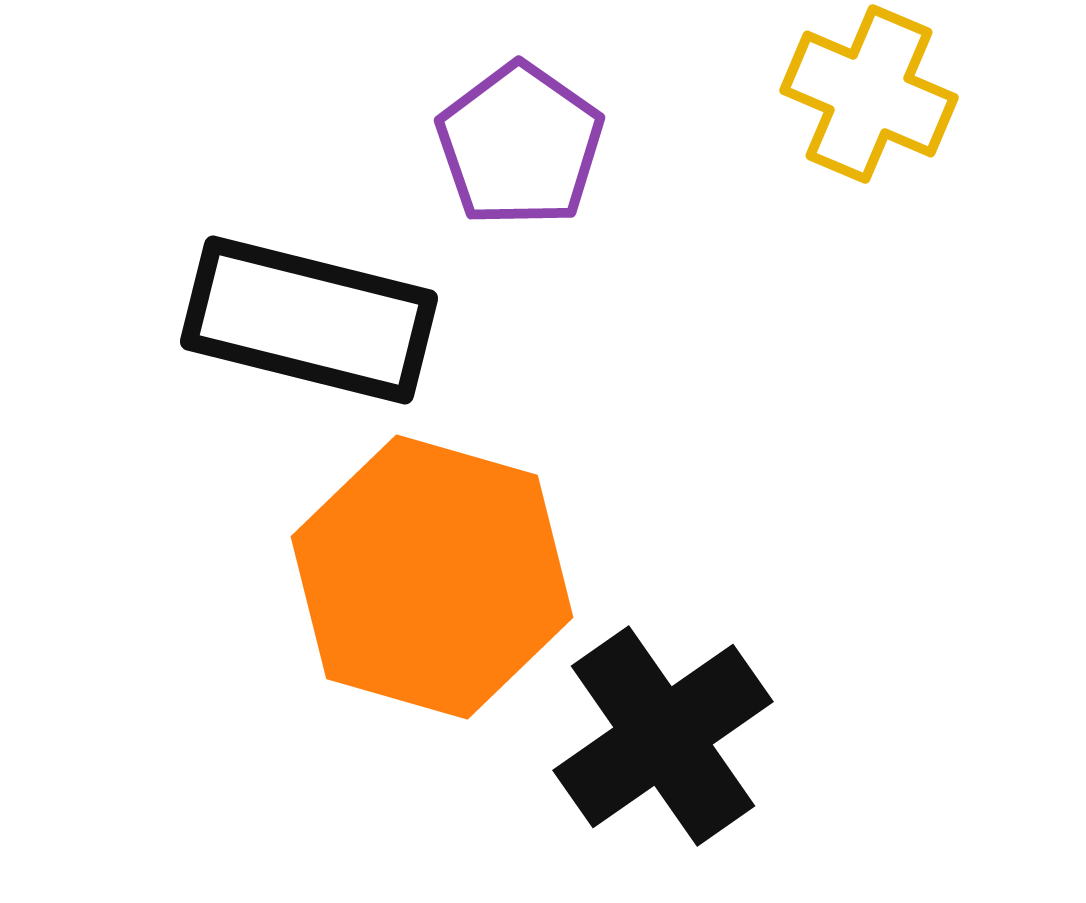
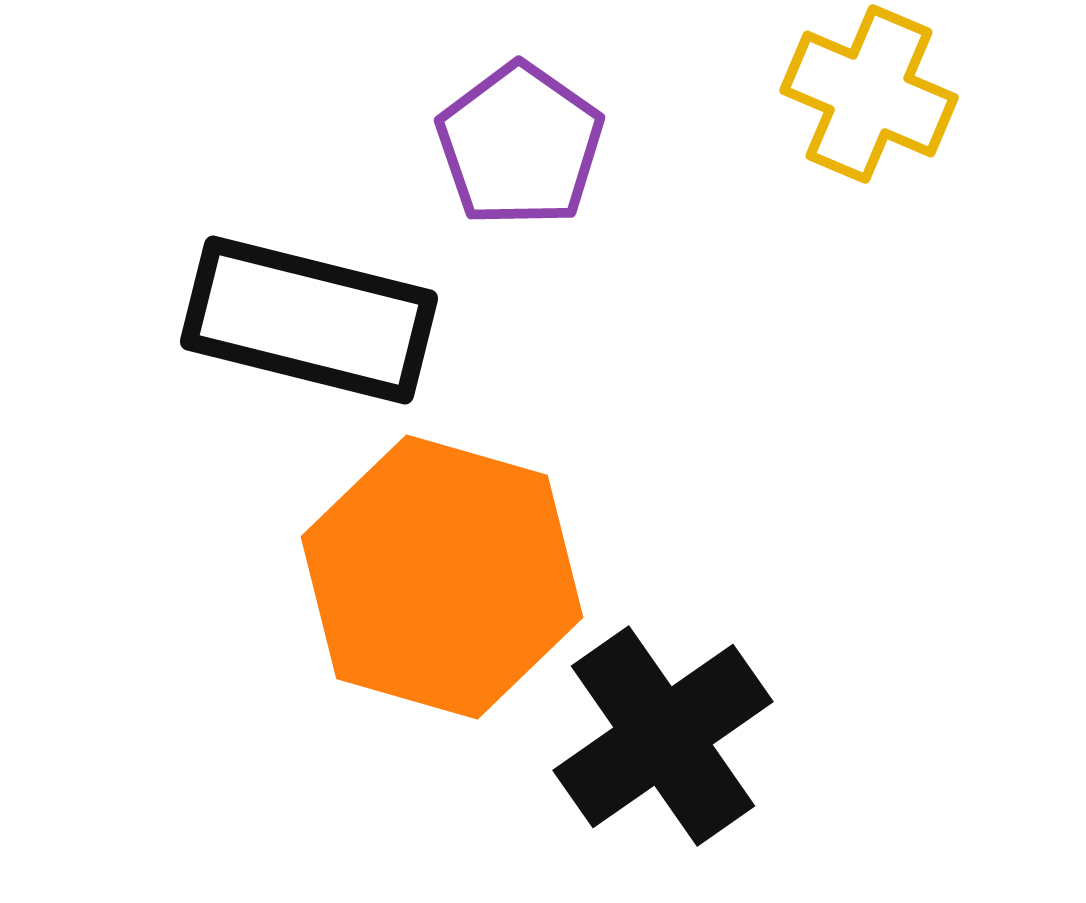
orange hexagon: moved 10 px right
